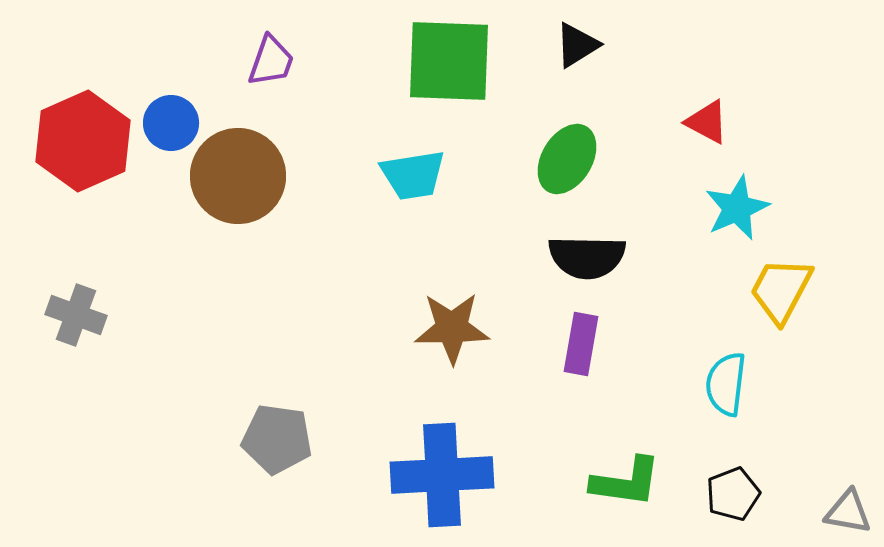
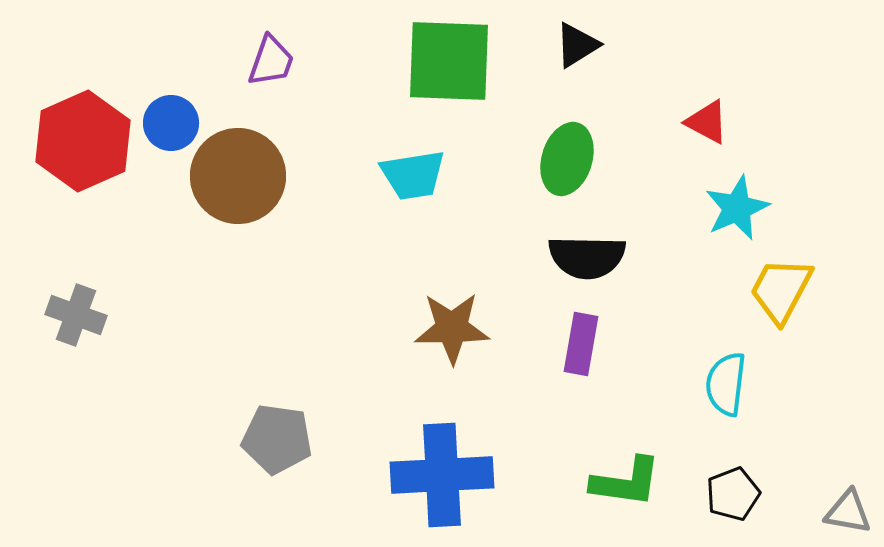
green ellipse: rotated 14 degrees counterclockwise
